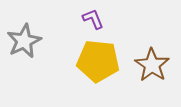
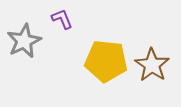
purple L-shape: moved 31 px left
yellow pentagon: moved 8 px right
